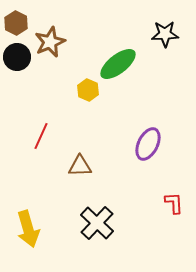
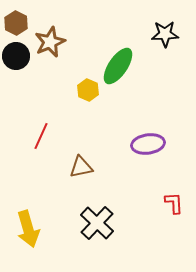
black circle: moved 1 px left, 1 px up
green ellipse: moved 2 px down; rotated 18 degrees counterclockwise
purple ellipse: rotated 56 degrees clockwise
brown triangle: moved 1 px right, 1 px down; rotated 10 degrees counterclockwise
